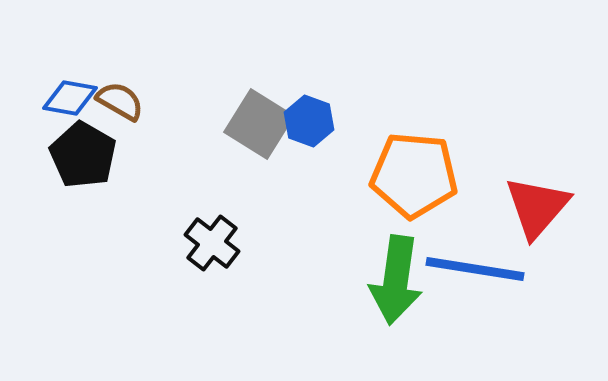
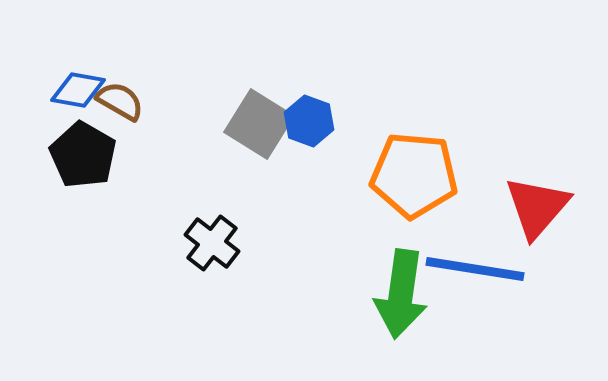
blue diamond: moved 8 px right, 8 px up
green arrow: moved 5 px right, 14 px down
